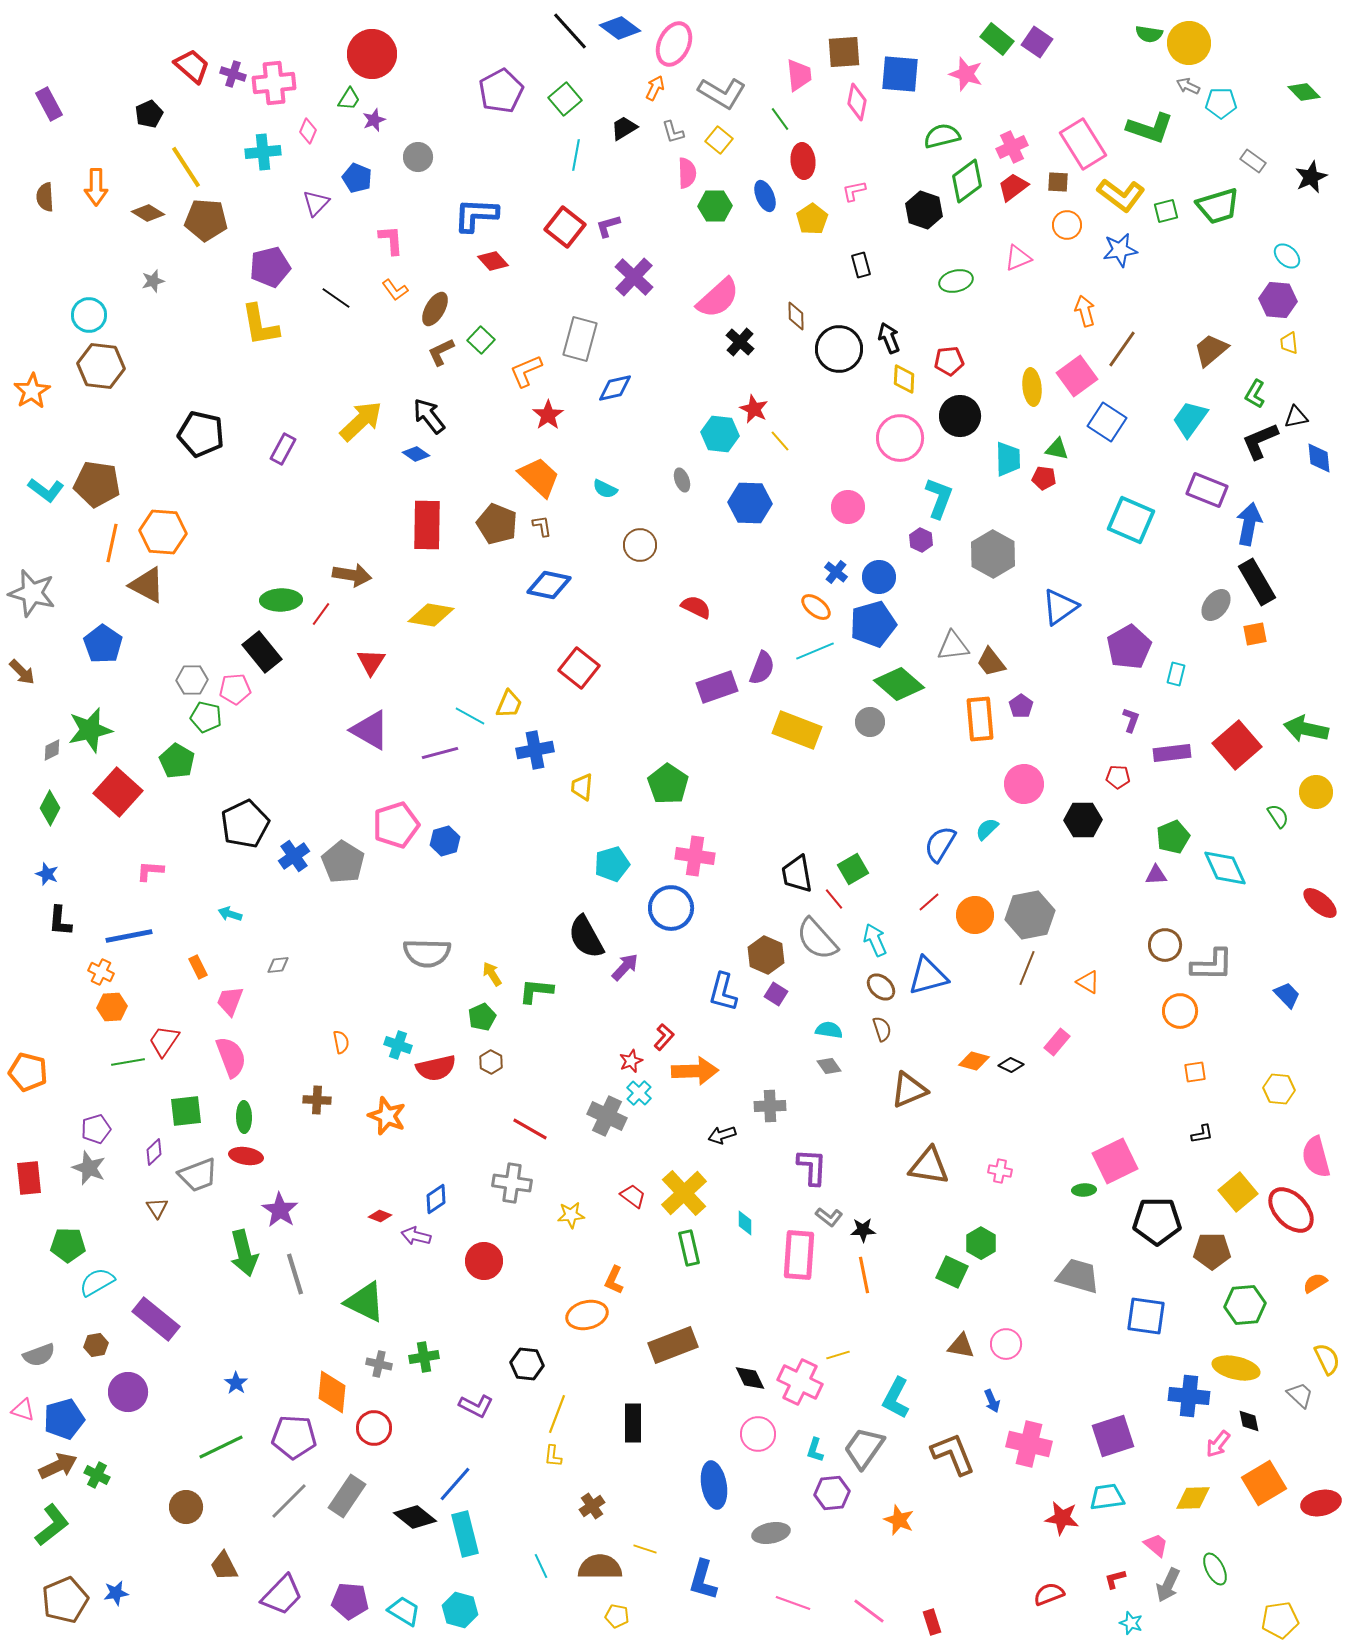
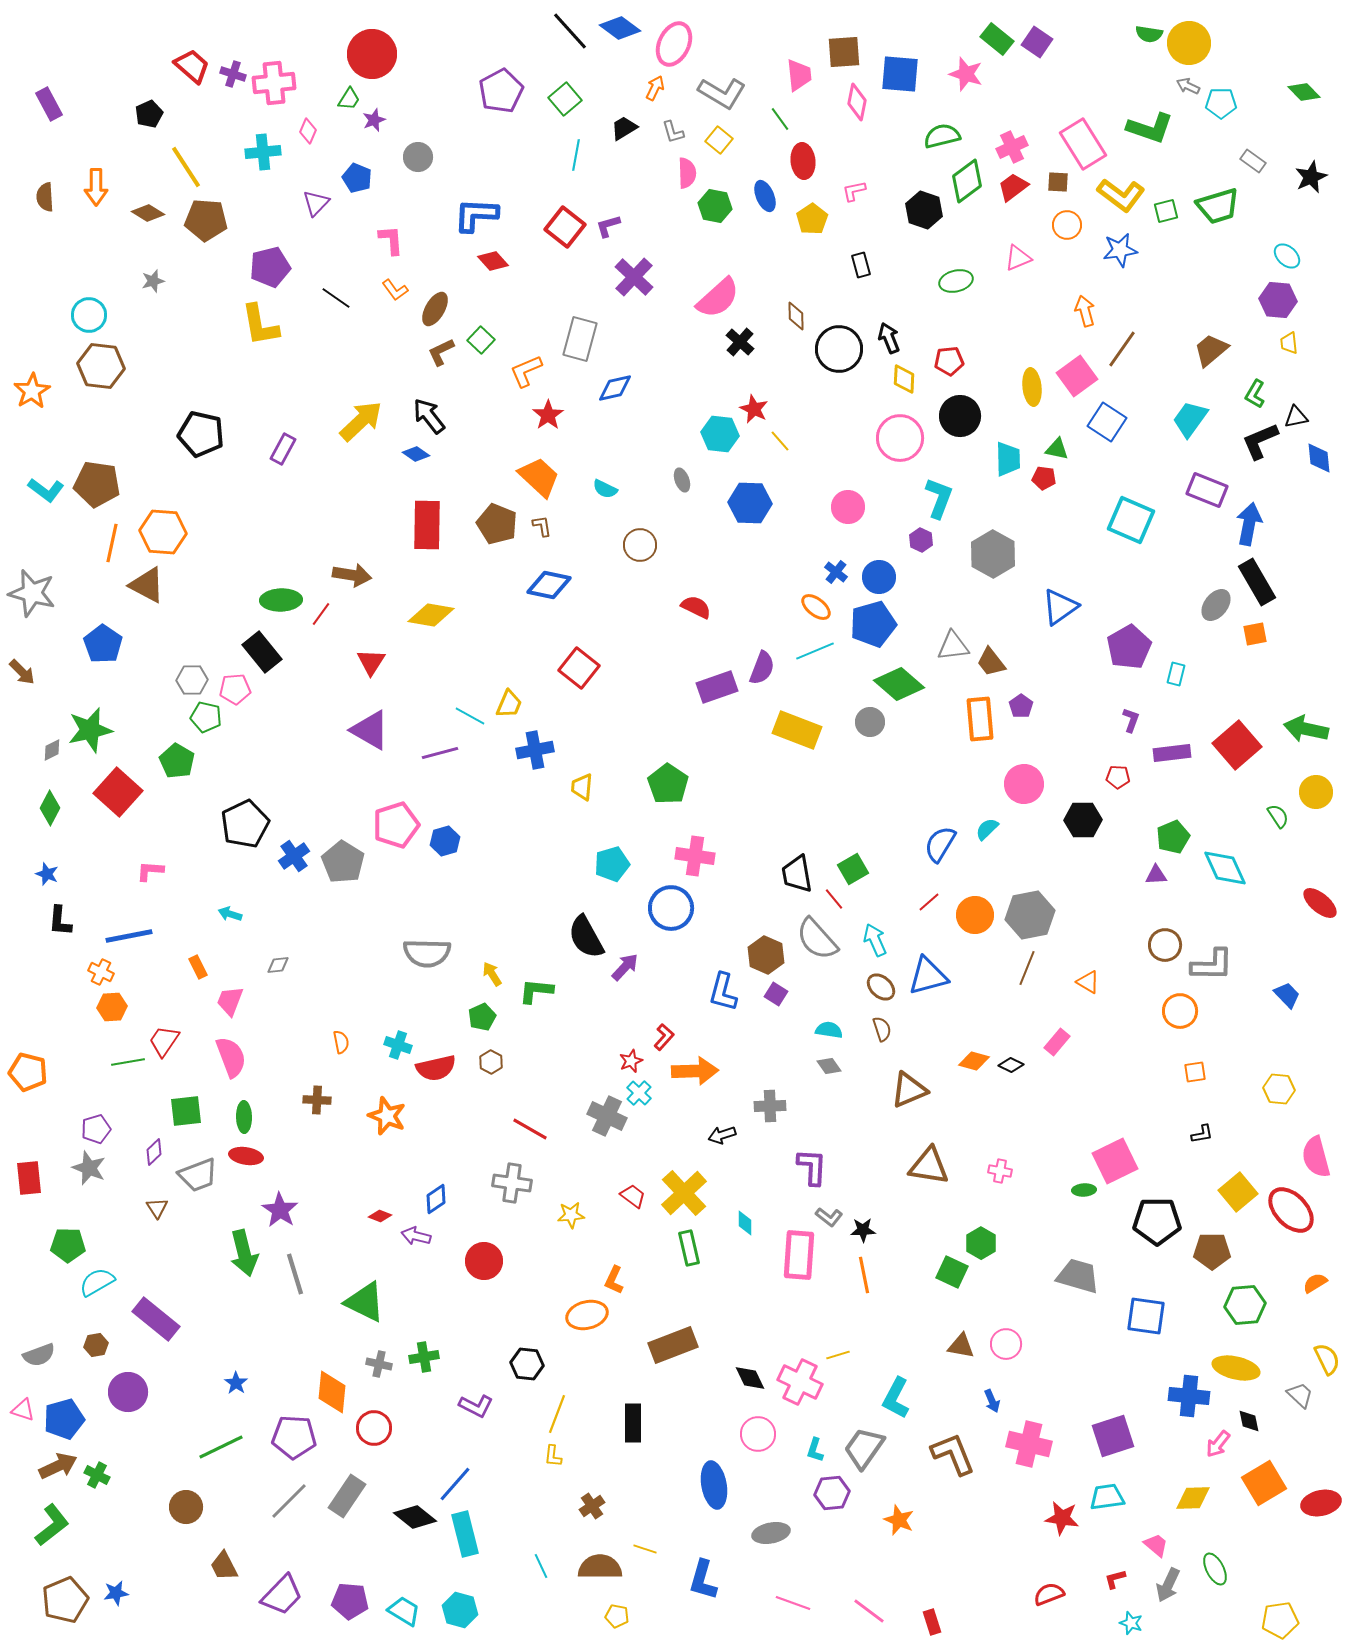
green hexagon at (715, 206): rotated 12 degrees clockwise
